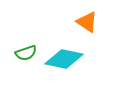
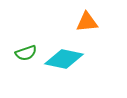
orange triangle: rotated 40 degrees counterclockwise
